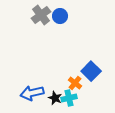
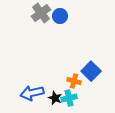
gray cross: moved 2 px up
orange cross: moved 1 px left, 2 px up; rotated 24 degrees counterclockwise
